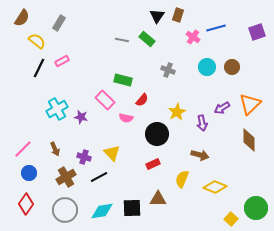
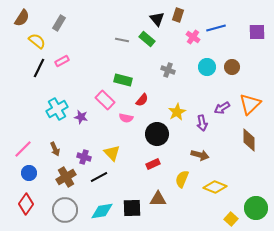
black triangle at (157, 16): moved 3 px down; rotated 14 degrees counterclockwise
purple square at (257, 32): rotated 18 degrees clockwise
